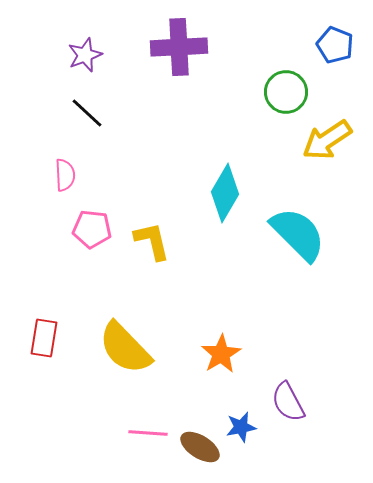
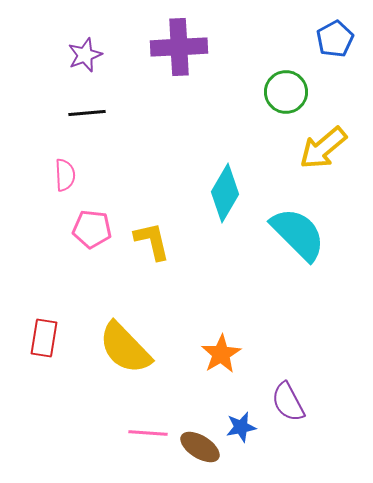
blue pentagon: moved 6 px up; rotated 21 degrees clockwise
black line: rotated 48 degrees counterclockwise
yellow arrow: moved 4 px left, 8 px down; rotated 6 degrees counterclockwise
